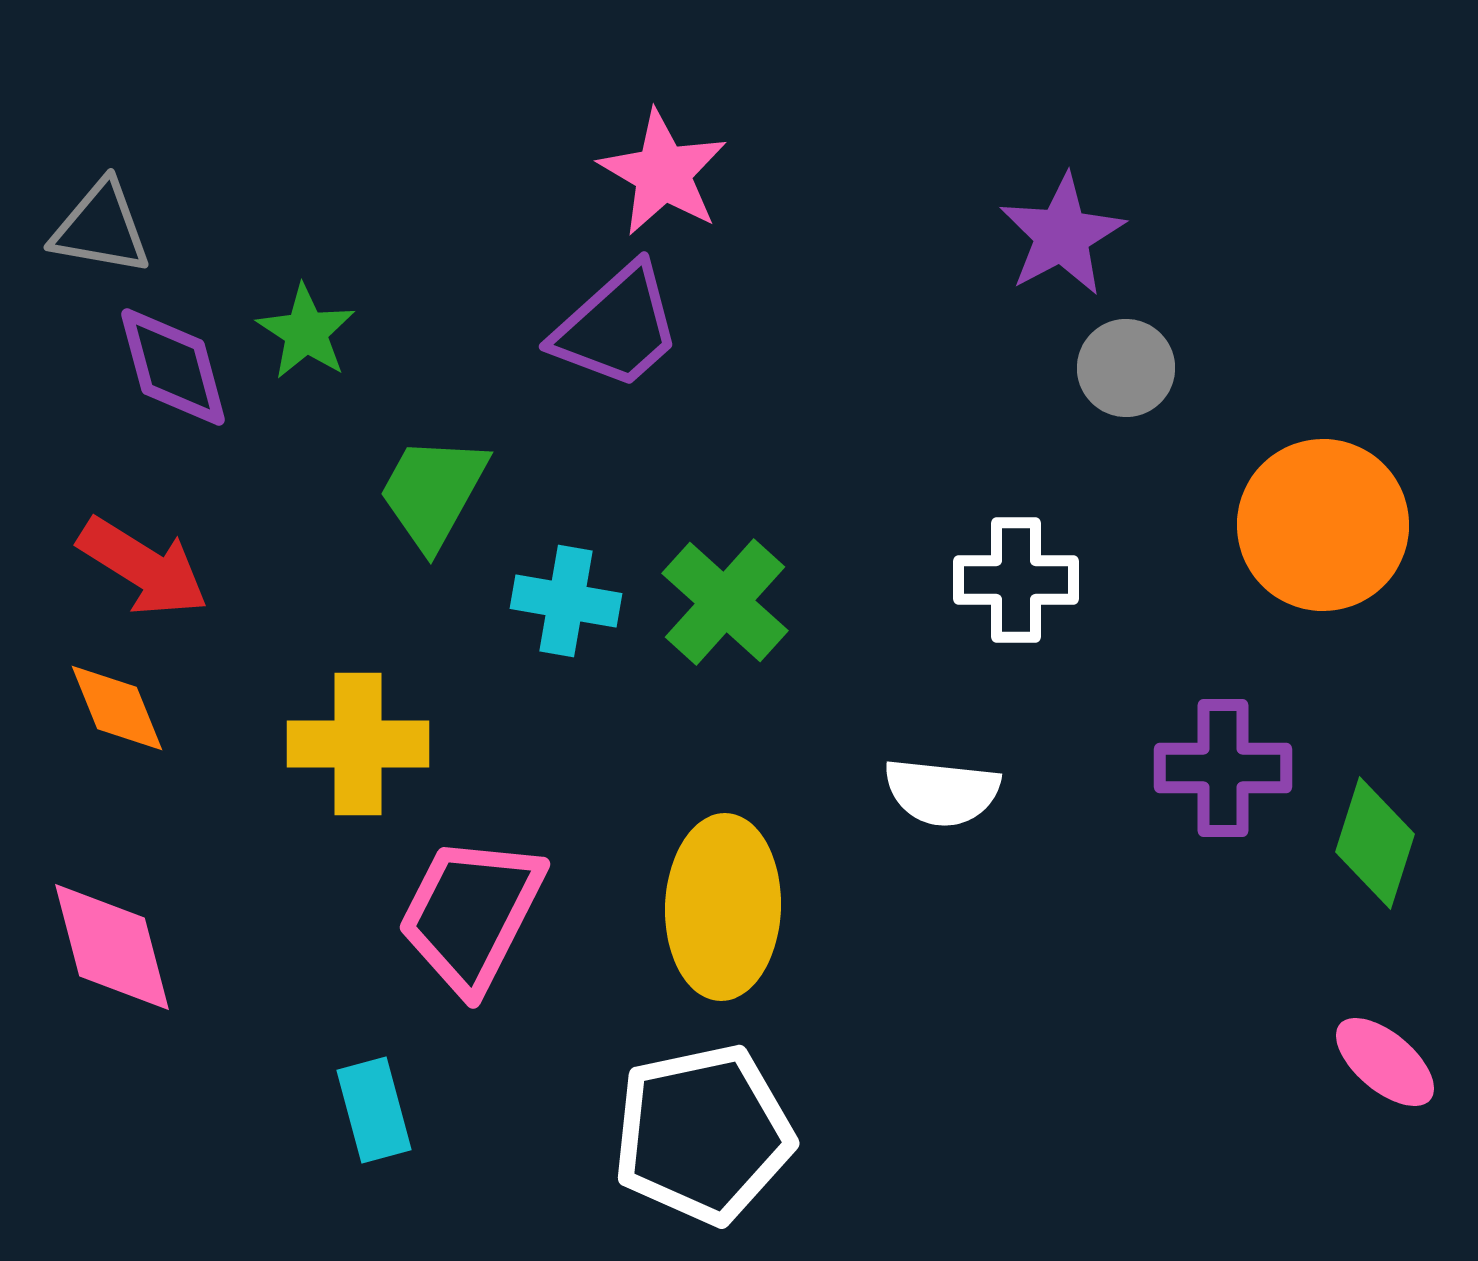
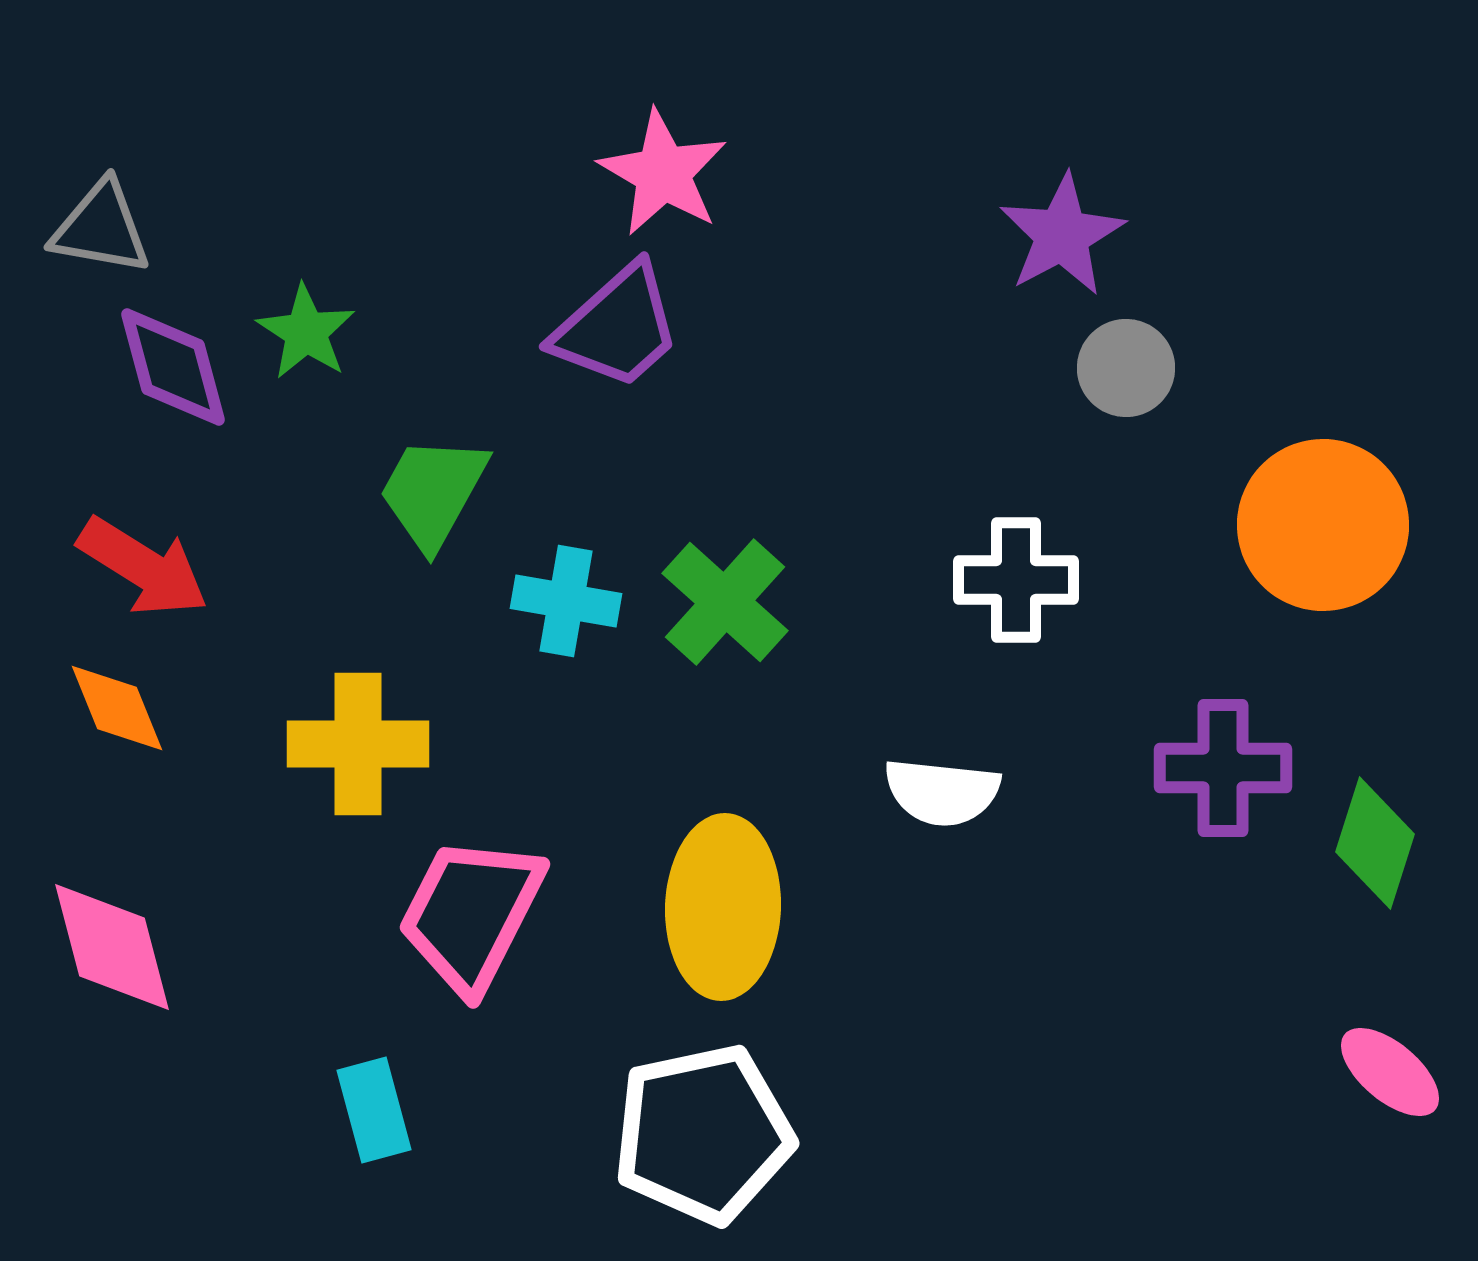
pink ellipse: moved 5 px right, 10 px down
